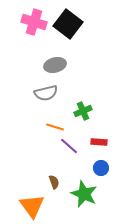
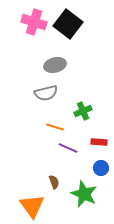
purple line: moved 1 px left, 2 px down; rotated 18 degrees counterclockwise
